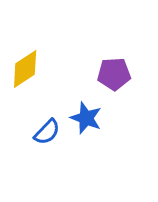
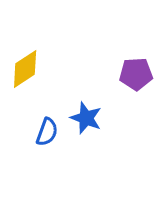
purple pentagon: moved 22 px right
blue semicircle: rotated 24 degrees counterclockwise
